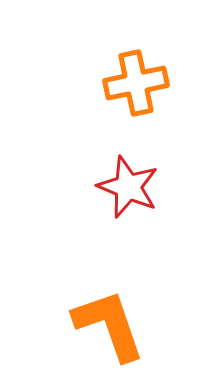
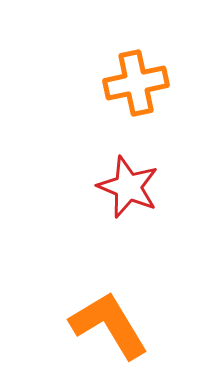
orange L-shape: rotated 12 degrees counterclockwise
